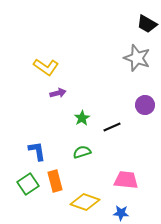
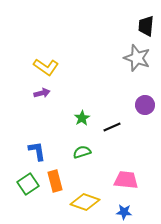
black trapezoid: moved 1 px left, 2 px down; rotated 65 degrees clockwise
purple arrow: moved 16 px left
blue star: moved 3 px right, 1 px up
